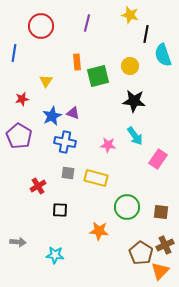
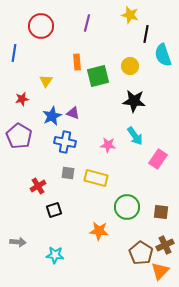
black square: moved 6 px left; rotated 21 degrees counterclockwise
